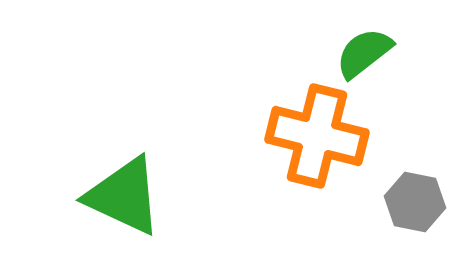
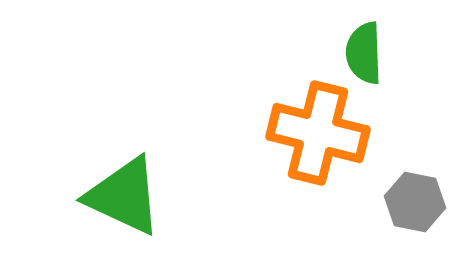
green semicircle: rotated 54 degrees counterclockwise
orange cross: moved 1 px right, 3 px up
